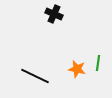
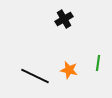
black cross: moved 10 px right, 5 px down; rotated 36 degrees clockwise
orange star: moved 8 px left, 1 px down
